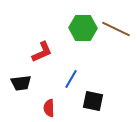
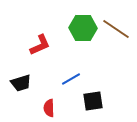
brown line: rotated 8 degrees clockwise
red L-shape: moved 2 px left, 7 px up
blue line: rotated 30 degrees clockwise
black trapezoid: rotated 10 degrees counterclockwise
black square: rotated 20 degrees counterclockwise
